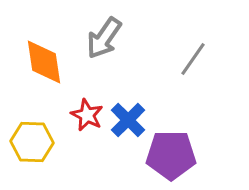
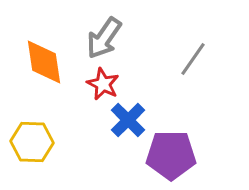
red star: moved 16 px right, 31 px up
